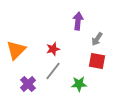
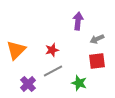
gray arrow: rotated 32 degrees clockwise
red star: moved 1 px left, 1 px down
red square: rotated 18 degrees counterclockwise
gray line: rotated 24 degrees clockwise
green star: moved 1 px up; rotated 21 degrees clockwise
